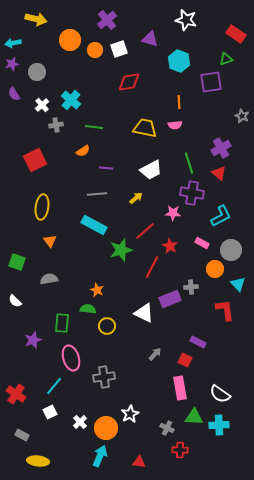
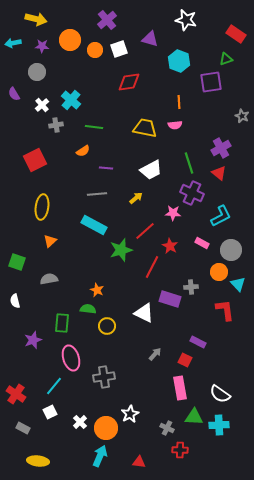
purple star at (12, 64): moved 30 px right, 18 px up; rotated 16 degrees clockwise
purple cross at (192, 193): rotated 15 degrees clockwise
orange triangle at (50, 241): rotated 24 degrees clockwise
orange circle at (215, 269): moved 4 px right, 3 px down
purple rectangle at (170, 299): rotated 40 degrees clockwise
white semicircle at (15, 301): rotated 32 degrees clockwise
gray rectangle at (22, 435): moved 1 px right, 7 px up
